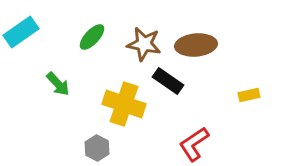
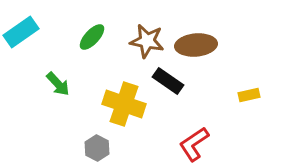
brown star: moved 3 px right, 3 px up
